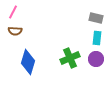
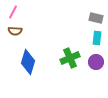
purple circle: moved 3 px down
